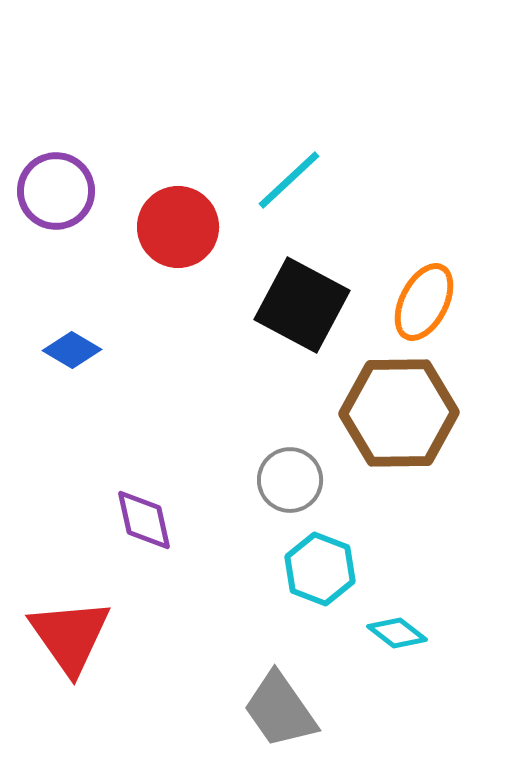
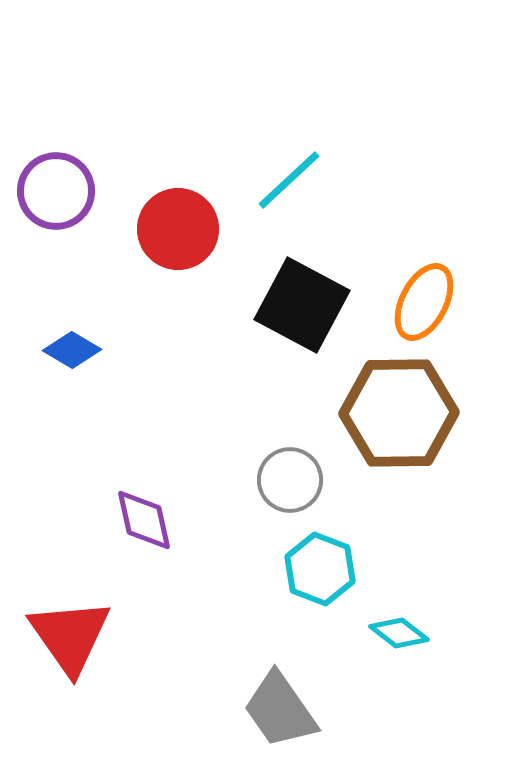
red circle: moved 2 px down
cyan diamond: moved 2 px right
